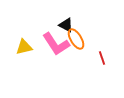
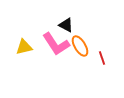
orange ellipse: moved 4 px right, 7 px down
